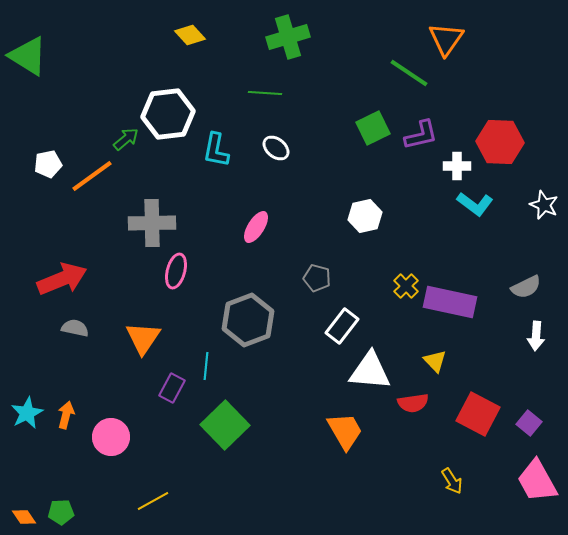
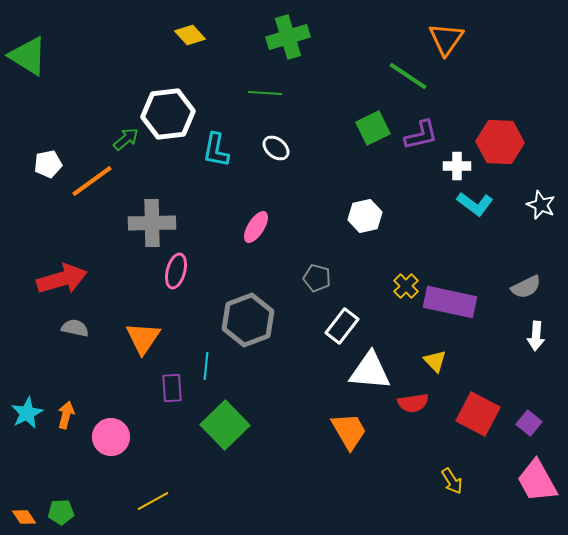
green line at (409, 73): moved 1 px left, 3 px down
orange line at (92, 176): moved 5 px down
white star at (544, 205): moved 3 px left
red arrow at (62, 279): rotated 6 degrees clockwise
purple rectangle at (172, 388): rotated 32 degrees counterclockwise
orange trapezoid at (345, 431): moved 4 px right
